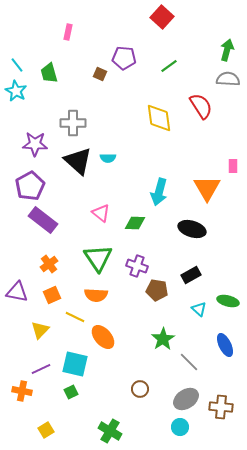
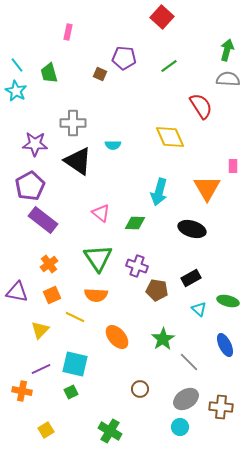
yellow diamond at (159, 118): moved 11 px right, 19 px down; rotated 16 degrees counterclockwise
cyan semicircle at (108, 158): moved 5 px right, 13 px up
black triangle at (78, 161): rotated 8 degrees counterclockwise
black rectangle at (191, 275): moved 3 px down
orange ellipse at (103, 337): moved 14 px right
